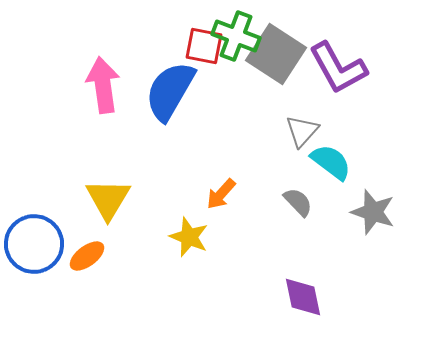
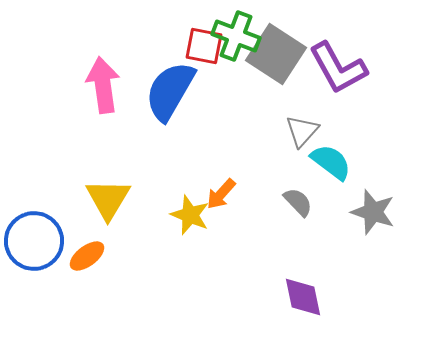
yellow star: moved 1 px right, 22 px up
blue circle: moved 3 px up
